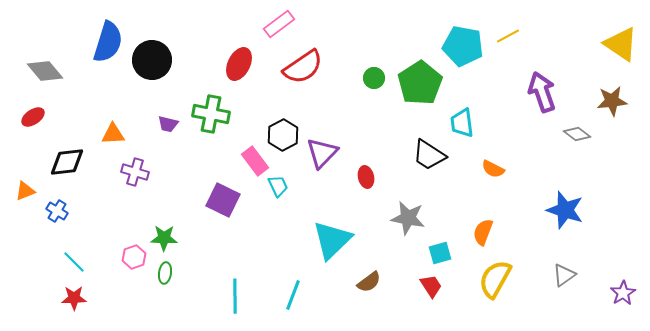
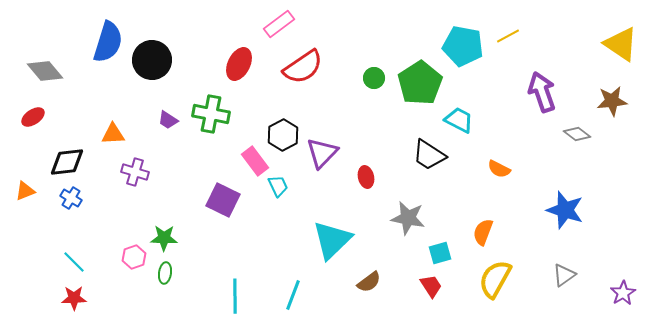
cyan trapezoid at (462, 123): moved 3 px left, 3 px up; rotated 124 degrees clockwise
purple trapezoid at (168, 124): moved 4 px up; rotated 20 degrees clockwise
orange semicircle at (493, 169): moved 6 px right
blue cross at (57, 211): moved 14 px right, 13 px up
